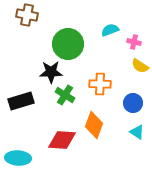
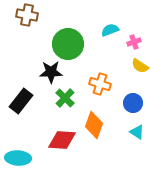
pink cross: rotated 32 degrees counterclockwise
orange cross: rotated 15 degrees clockwise
green cross: moved 3 px down; rotated 12 degrees clockwise
black rectangle: rotated 35 degrees counterclockwise
